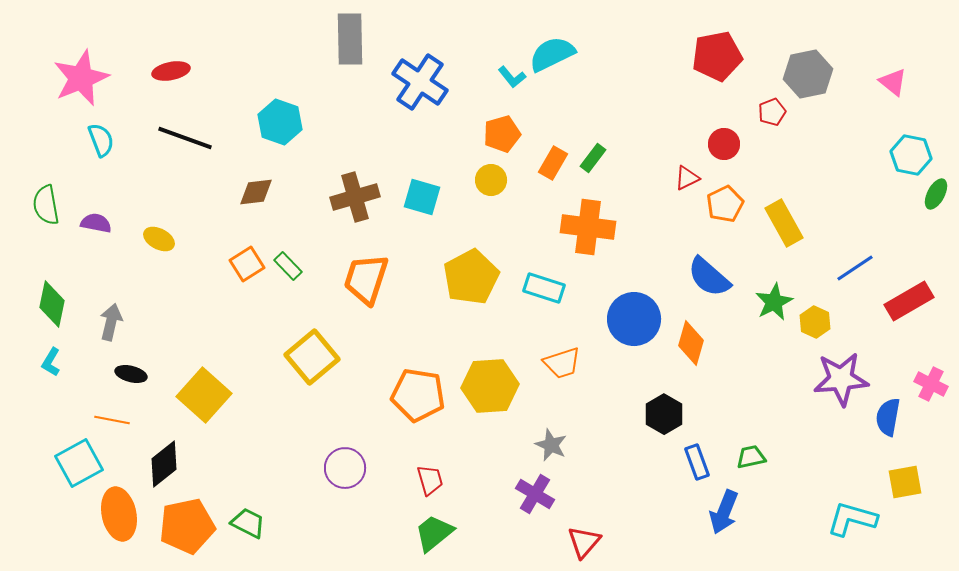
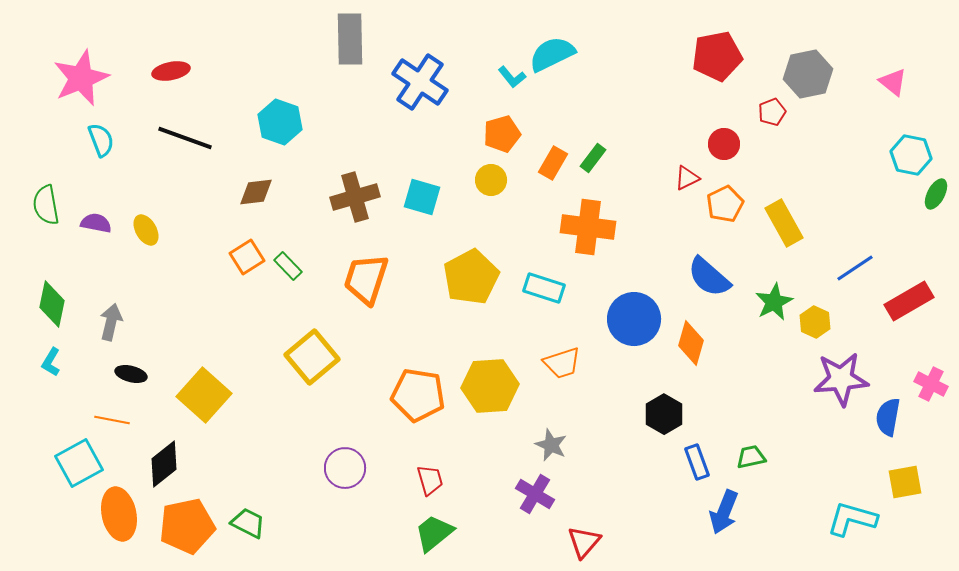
yellow ellipse at (159, 239): moved 13 px left, 9 px up; rotated 32 degrees clockwise
orange square at (247, 264): moved 7 px up
